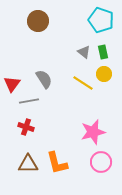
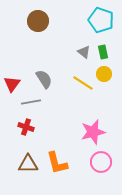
gray line: moved 2 px right, 1 px down
